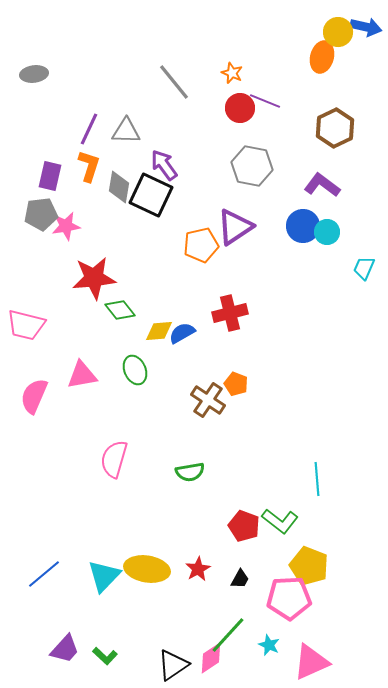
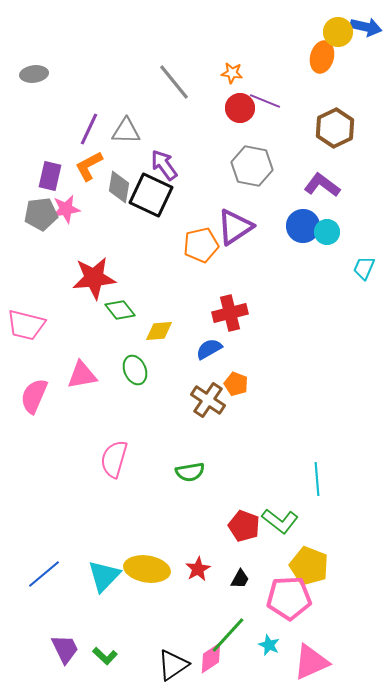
orange star at (232, 73): rotated 15 degrees counterclockwise
orange L-shape at (89, 166): rotated 136 degrees counterclockwise
pink star at (66, 226): moved 17 px up
blue semicircle at (182, 333): moved 27 px right, 16 px down
purple trapezoid at (65, 649): rotated 68 degrees counterclockwise
